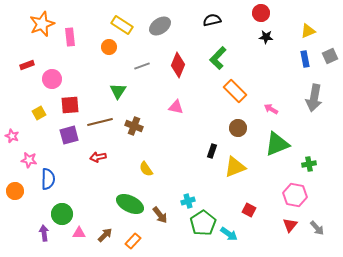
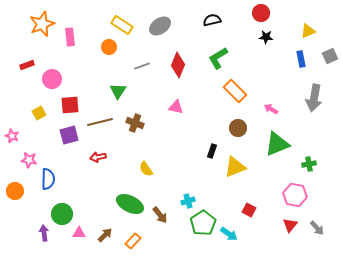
green L-shape at (218, 58): rotated 15 degrees clockwise
blue rectangle at (305, 59): moved 4 px left
brown cross at (134, 126): moved 1 px right, 3 px up
